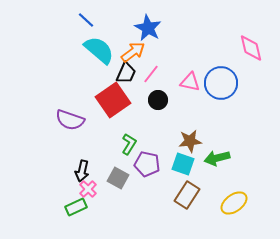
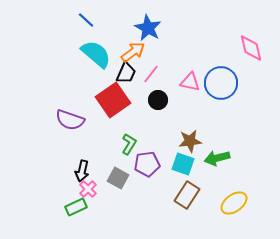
cyan semicircle: moved 3 px left, 4 px down
purple pentagon: rotated 20 degrees counterclockwise
